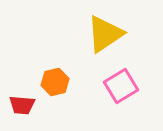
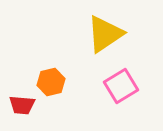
orange hexagon: moved 4 px left
